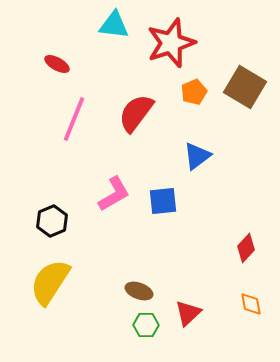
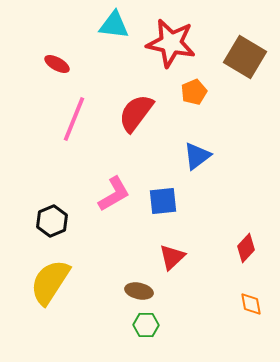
red star: rotated 30 degrees clockwise
brown square: moved 30 px up
brown ellipse: rotated 8 degrees counterclockwise
red triangle: moved 16 px left, 56 px up
